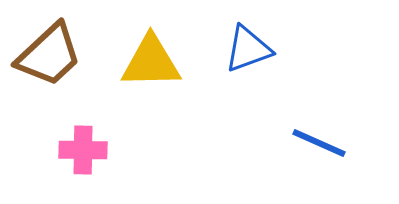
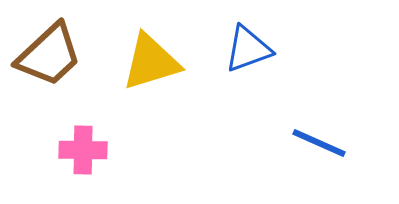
yellow triangle: rotated 16 degrees counterclockwise
